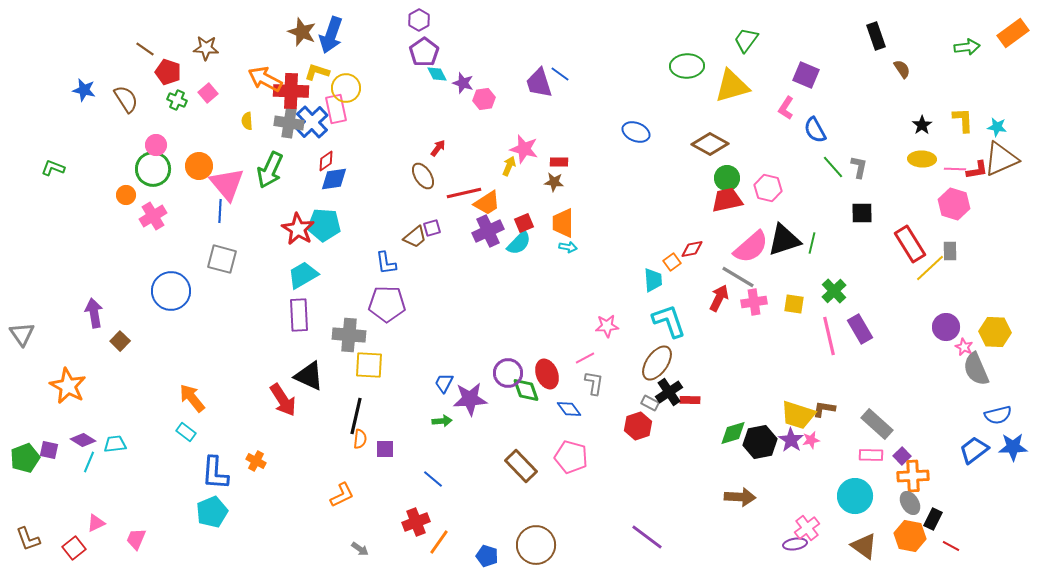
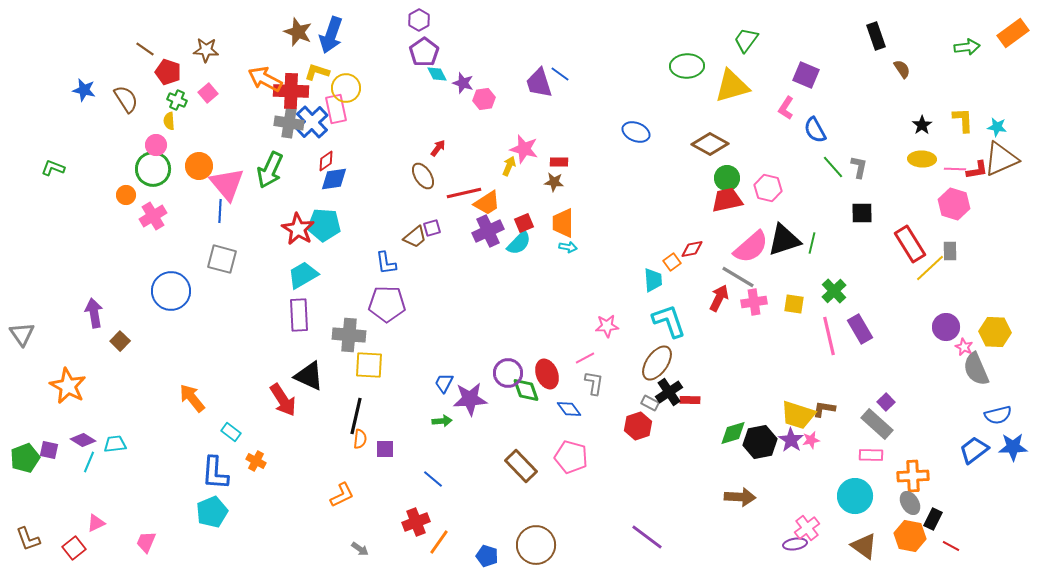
brown star at (302, 32): moved 4 px left
brown star at (206, 48): moved 2 px down
yellow semicircle at (247, 121): moved 78 px left
cyan rectangle at (186, 432): moved 45 px right
purple square at (902, 456): moved 16 px left, 54 px up
pink trapezoid at (136, 539): moved 10 px right, 3 px down
